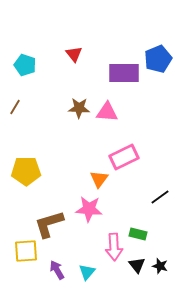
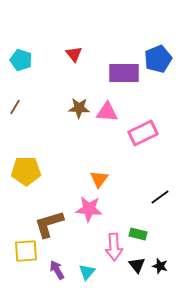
cyan pentagon: moved 4 px left, 5 px up
pink rectangle: moved 19 px right, 24 px up
